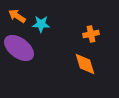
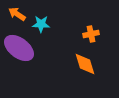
orange arrow: moved 2 px up
